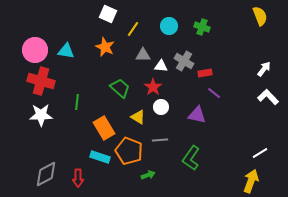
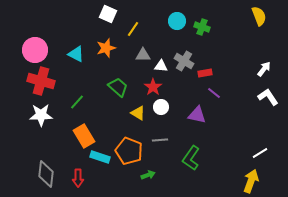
yellow semicircle: moved 1 px left
cyan circle: moved 8 px right, 5 px up
orange star: moved 1 px right, 1 px down; rotated 30 degrees clockwise
cyan triangle: moved 10 px right, 3 px down; rotated 18 degrees clockwise
green trapezoid: moved 2 px left, 1 px up
white L-shape: rotated 10 degrees clockwise
green line: rotated 35 degrees clockwise
yellow triangle: moved 4 px up
orange rectangle: moved 20 px left, 8 px down
gray diamond: rotated 56 degrees counterclockwise
